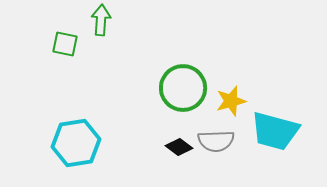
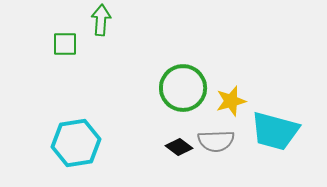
green square: rotated 12 degrees counterclockwise
